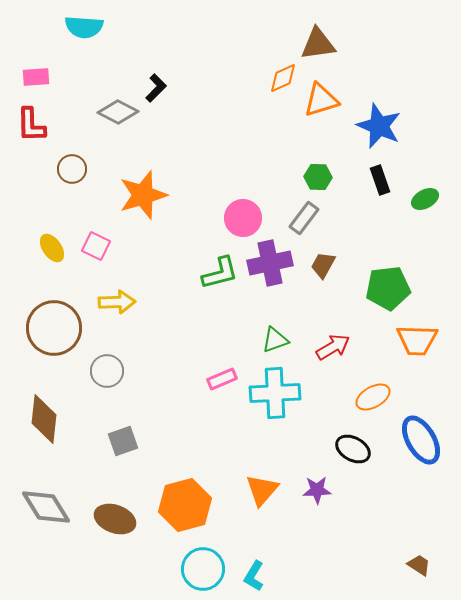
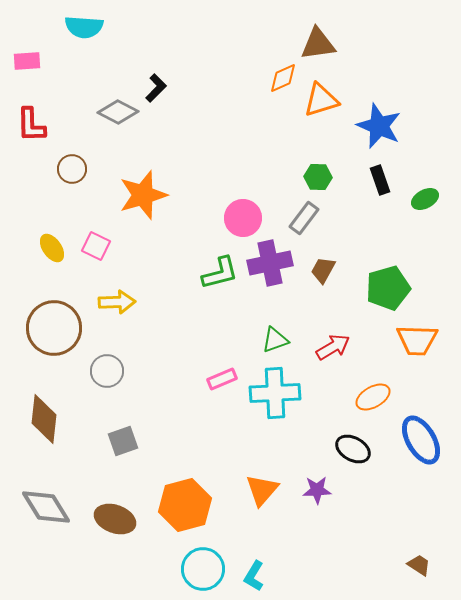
pink rectangle at (36, 77): moved 9 px left, 16 px up
brown trapezoid at (323, 265): moved 5 px down
green pentagon at (388, 288): rotated 9 degrees counterclockwise
